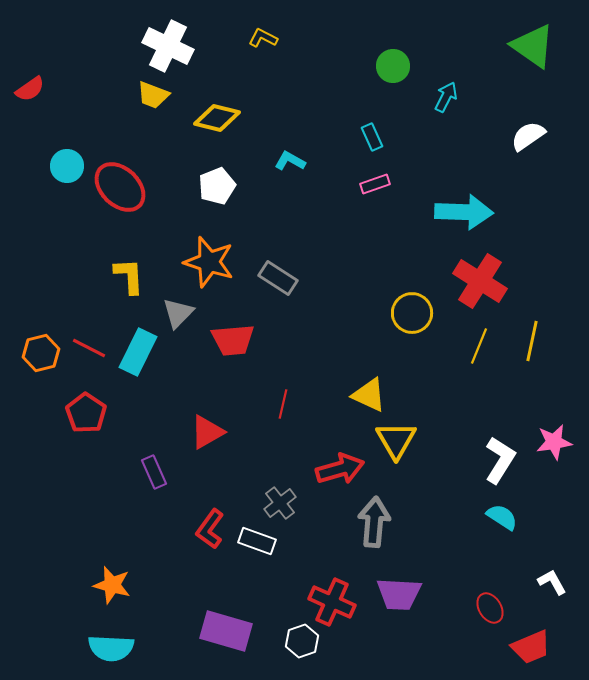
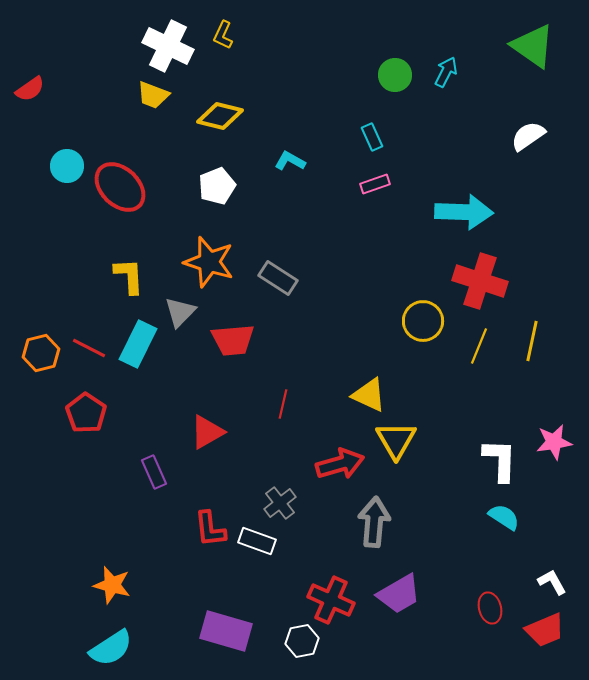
yellow L-shape at (263, 38): moved 40 px left, 3 px up; rotated 92 degrees counterclockwise
green circle at (393, 66): moved 2 px right, 9 px down
cyan arrow at (446, 97): moved 25 px up
yellow diamond at (217, 118): moved 3 px right, 2 px up
red cross at (480, 281): rotated 14 degrees counterclockwise
gray triangle at (178, 313): moved 2 px right, 1 px up
yellow circle at (412, 313): moved 11 px right, 8 px down
cyan rectangle at (138, 352): moved 8 px up
white L-shape at (500, 460): rotated 30 degrees counterclockwise
red arrow at (340, 469): moved 5 px up
cyan semicircle at (502, 517): moved 2 px right
red L-shape at (210, 529): rotated 42 degrees counterclockwise
purple trapezoid at (399, 594): rotated 33 degrees counterclockwise
red cross at (332, 602): moved 1 px left, 2 px up
red ellipse at (490, 608): rotated 16 degrees clockwise
white hexagon at (302, 641): rotated 8 degrees clockwise
red trapezoid at (531, 647): moved 14 px right, 17 px up
cyan semicircle at (111, 648): rotated 36 degrees counterclockwise
